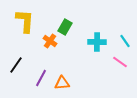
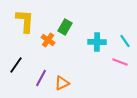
orange cross: moved 2 px left, 1 px up
pink line: rotated 14 degrees counterclockwise
orange triangle: rotated 21 degrees counterclockwise
